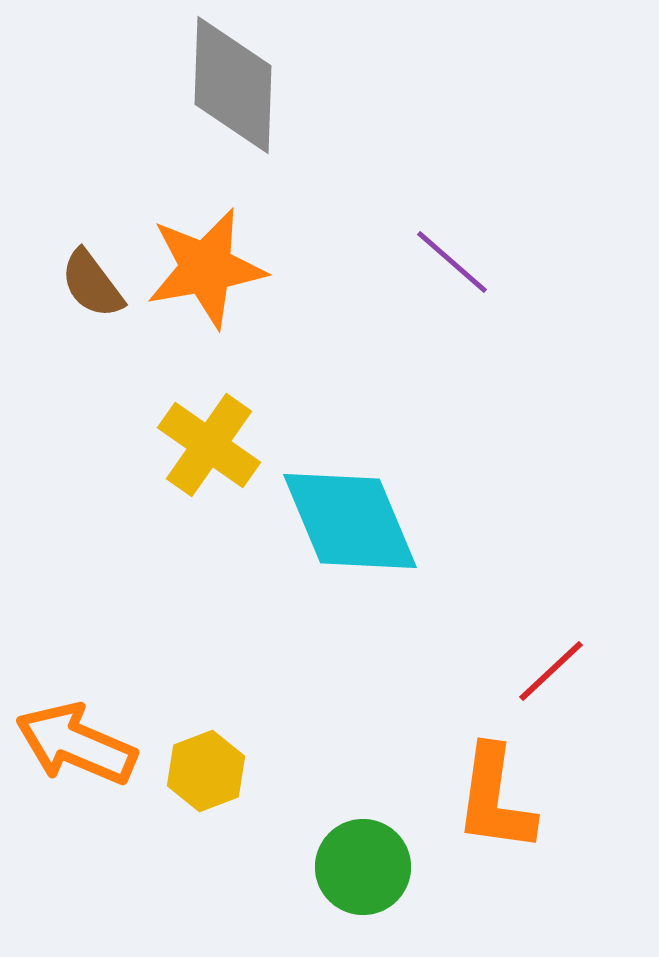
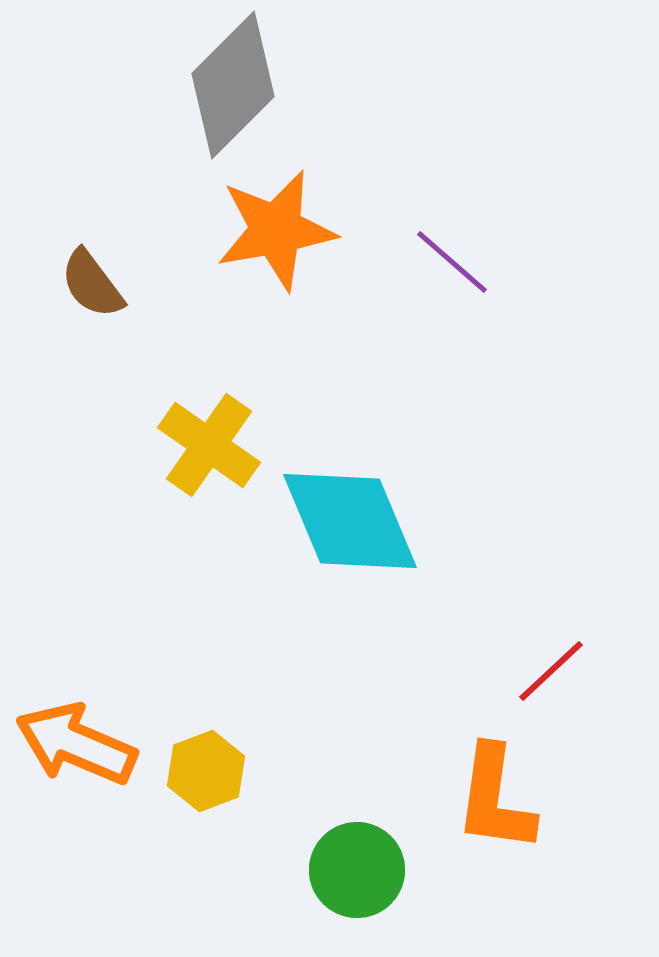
gray diamond: rotated 43 degrees clockwise
orange star: moved 70 px right, 38 px up
green circle: moved 6 px left, 3 px down
